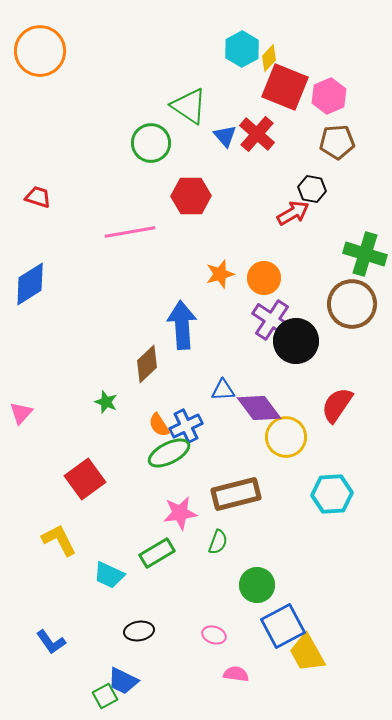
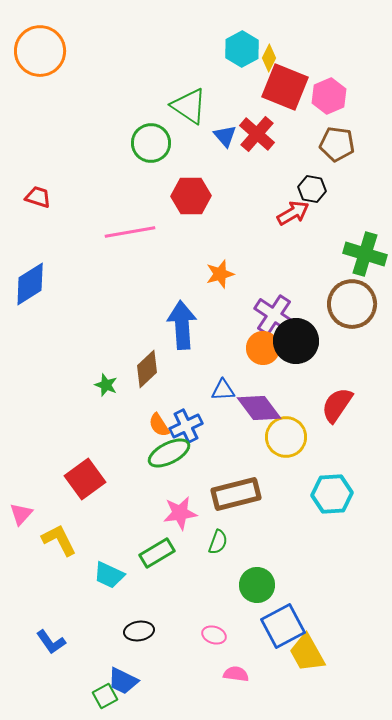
yellow diamond at (269, 58): rotated 16 degrees counterclockwise
brown pentagon at (337, 142): moved 2 px down; rotated 12 degrees clockwise
orange circle at (264, 278): moved 1 px left, 70 px down
purple cross at (272, 320): moved 2 px right, 5 px up
brown diamond at (147, 364): moved 5 px down
green star at (106, 402): moved 17 px up
pink triangle at (21, 413): moved 101 px down
